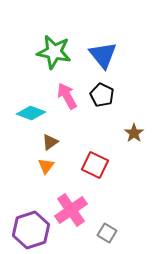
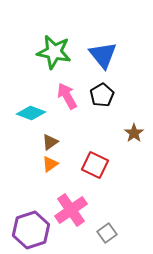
black pentagon: rotated 15 degrees clockwise
orange triangle: moved 4 px right, 2 px up; rotated 18 degrees clockwise
gray square: rotated 24 degrees clockwise
